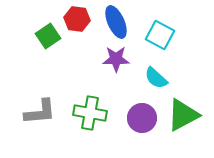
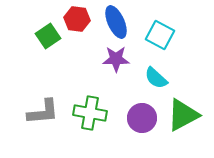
gray L-shape: moved 3 px right
